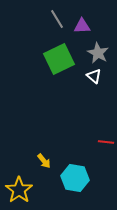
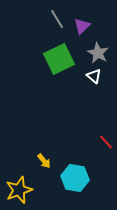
purple triangle: rotated 42 degrees counterclockwise
red line: rotated 42 degrees clockwise
yellow star: rotated 16 degrees clockwise
